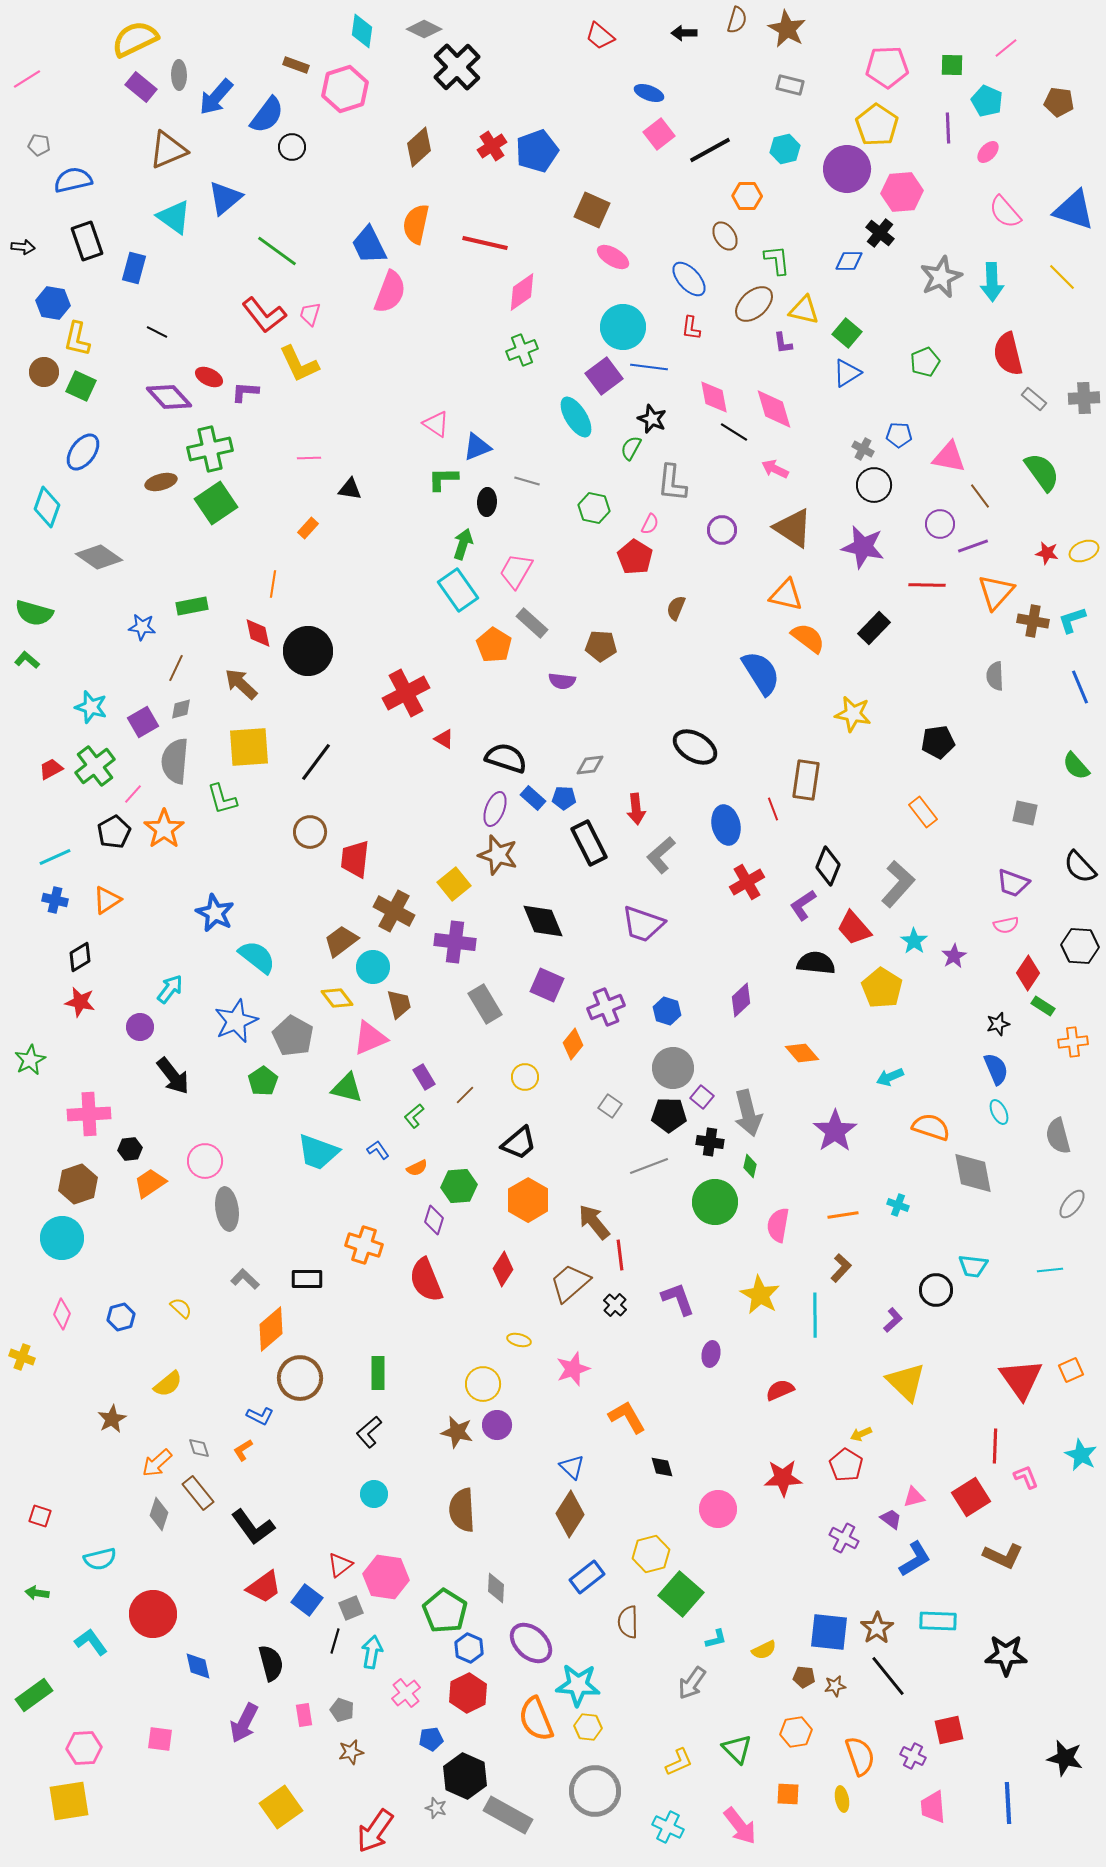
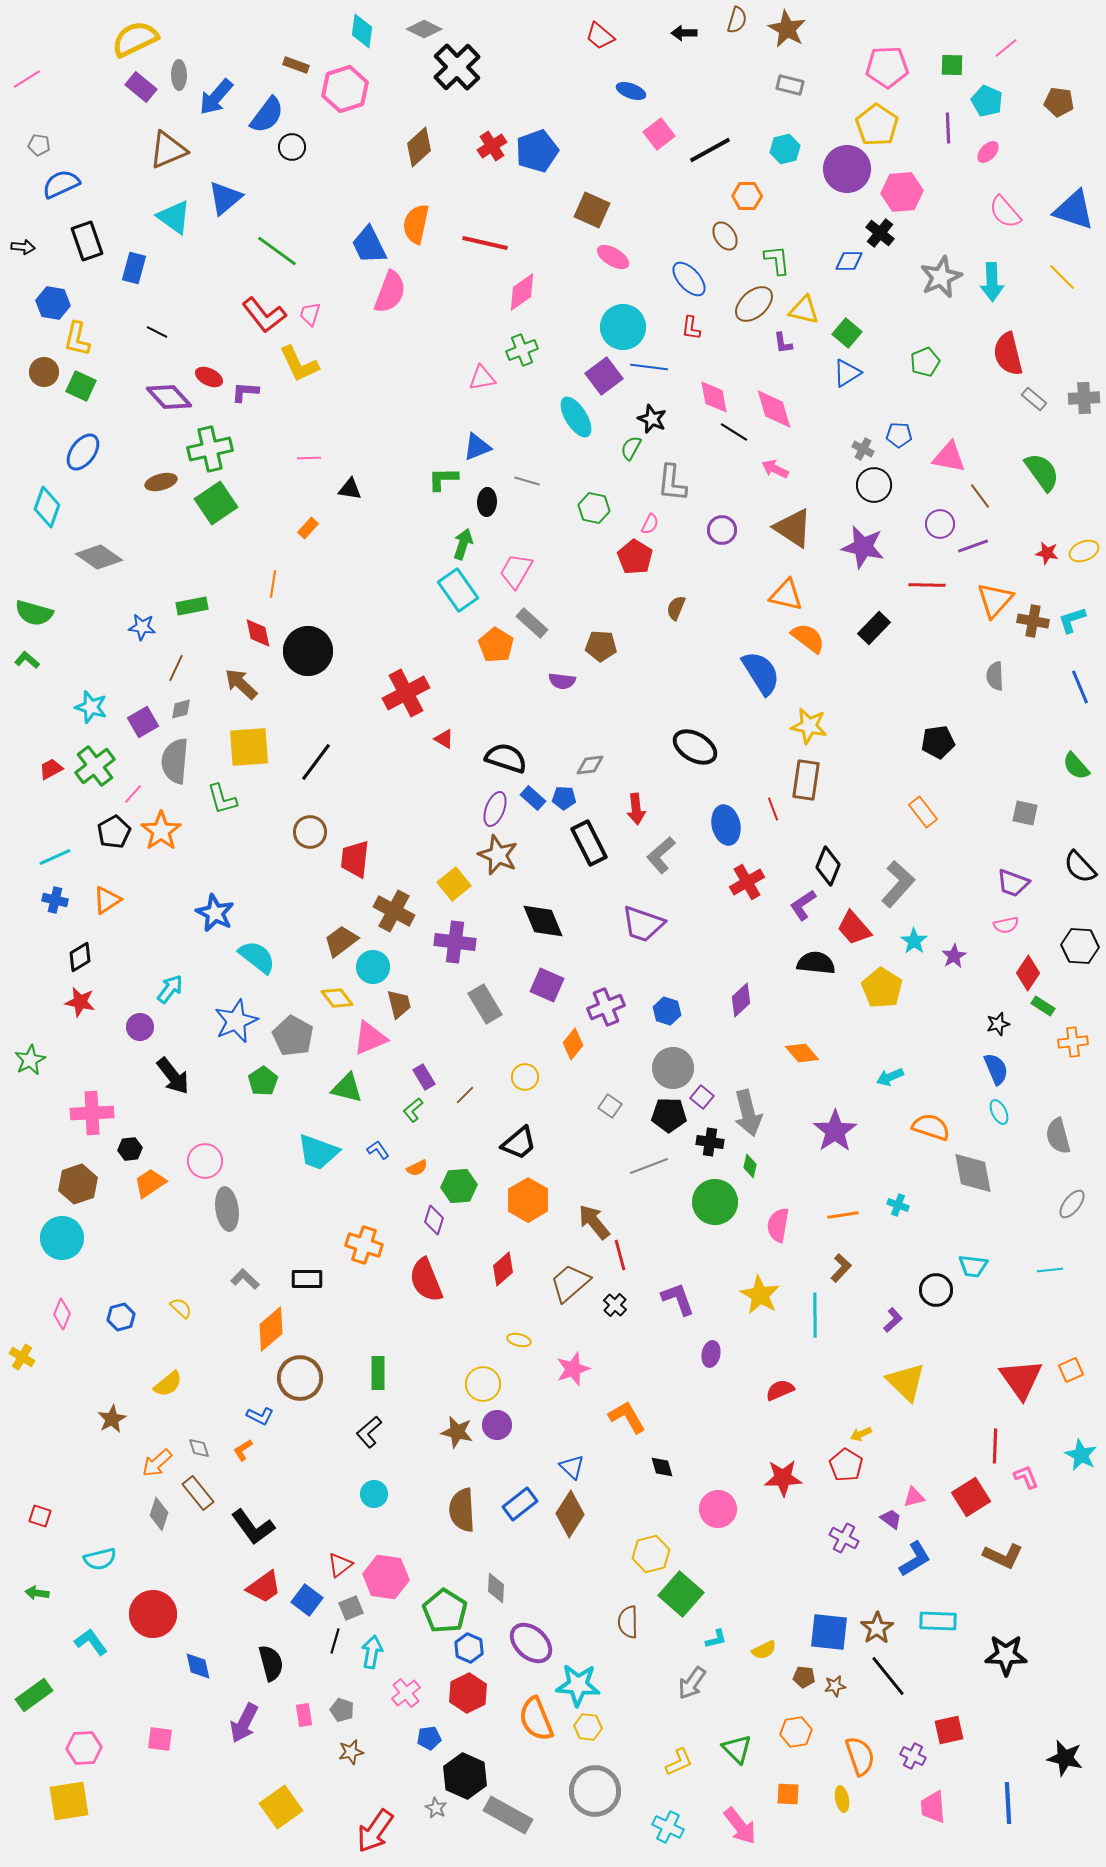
blue ellipse at (649, 93): moved 18 px left, 2 px up
blue semicircle at (73, 180): moved 12 px left, 4 px down; rotated 12 degrees counterclockwise
pink triangle at (436, 424): moved 46 px right, 46 px up; rotated 44 degrees counterclockwise
orange triangle at (996, 592): moved 1 px left, 8 px down
orange pentagon at (494, 645): moved 2 px right
yellow star at (853, 714): moved 44 px left, 12 px down
orange star at (164, 829): moved 3 px left, 2 px down
brown star at (498, 855): rotated 6 degrees clockwise
pink cross at (89, 1114): moved 3 px right, 1 px up
green L-shape at (414, 1116): moved 1 px left, 6 px up
red line at (620, 1255): rotated 8 degrees counterclockwise
red diamond at (503, 1269): rotated 16 degrees clockwise
yellow cross at (22, 1357): rotated 10 degrees clockwise
blue rectangle at (587, 1577): moved 67 px left, 73 px up
blue pentagon at (431, 1739): moved 2 px left, 1 px up
gray star at (436, 1808): rotated 10 degrees clockwise
